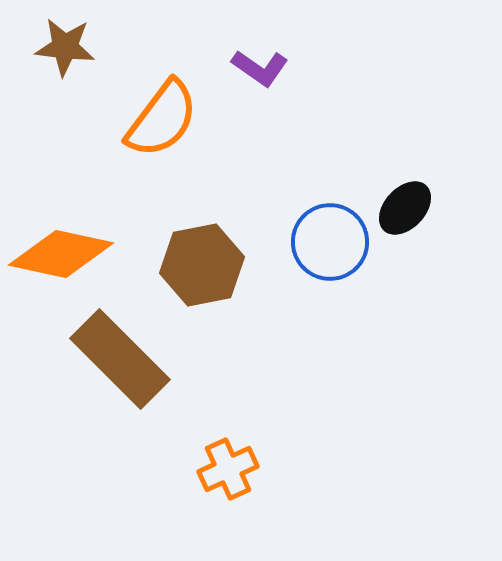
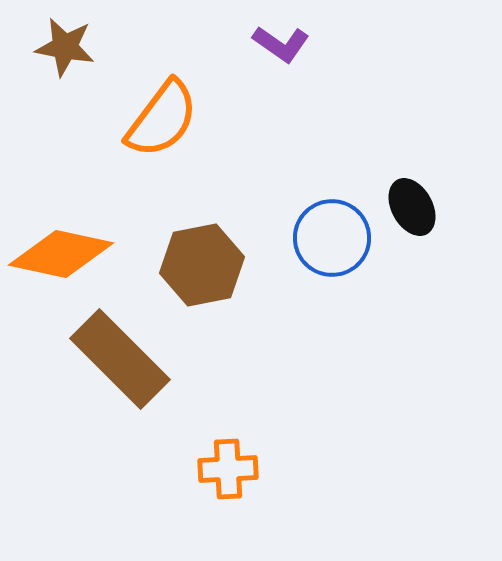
brown star: rotated 4 degrees clockwise
purple L-shape: moved 21 px right, 24 px up
black ellipse: moved 7 px right, 1 px up; rotated 72 degrees counterclockwise
blue circle: moved 2 px right, 4 px up
orange cross: rotated 22 degrees clockwise
